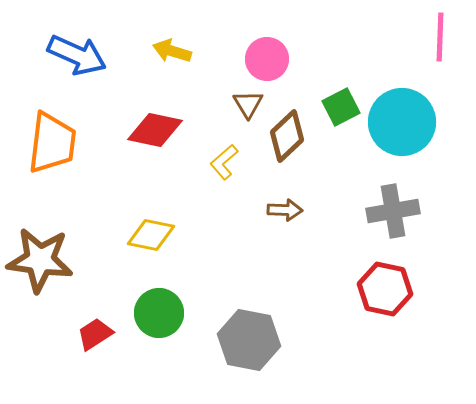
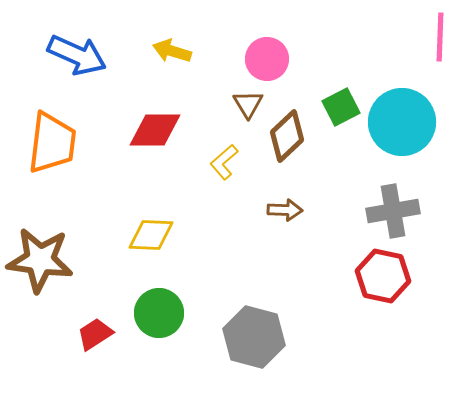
red diamond: rotated 12 degrees counterclockwise
yellow diamond: rotated 9 degrees counterclockwise
red hexagon: moved 2 px left, 13 px up
gray hexagon: moved 5 px right, 3 px up; rotated 4 degrees clockwise
